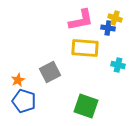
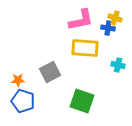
orange star: rotated 24 degrees clockwise
blue pentagon: moved 1 px left
green square: moved 4 px left, 5 px up
